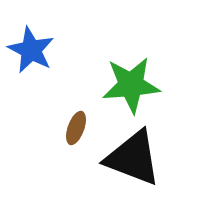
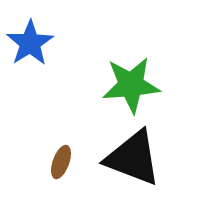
blue star: moved 1 px left, 7 px up; rotated 12 degrees clockwise
brown ellipse: moved 15 px left, 34 px down
